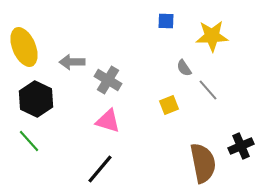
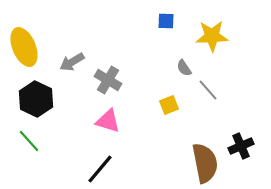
gray arrow: rotated 30 degrees counterclockwise
brown semicircle: moved 2 px right
